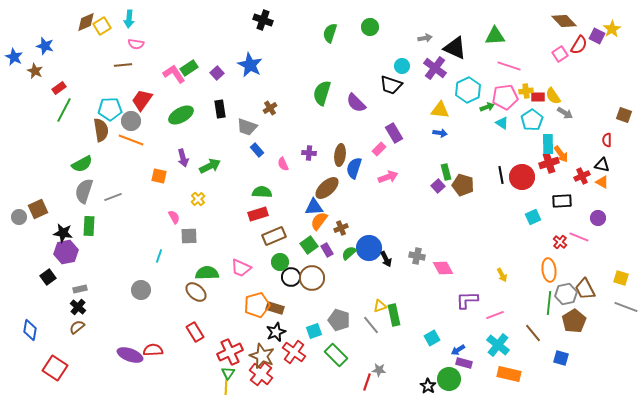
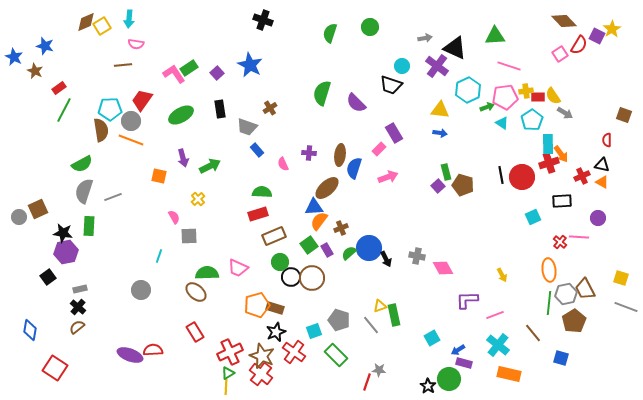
purple cross at (435, 68): moved 2 px right, 2 px up
pink line at (579, 237): rotated 18 degrees counterclockwise
pink trapezoid at (241, 268): moved 3 px left
green triangle at (228, 373): rotated 24 degrees clockwise
